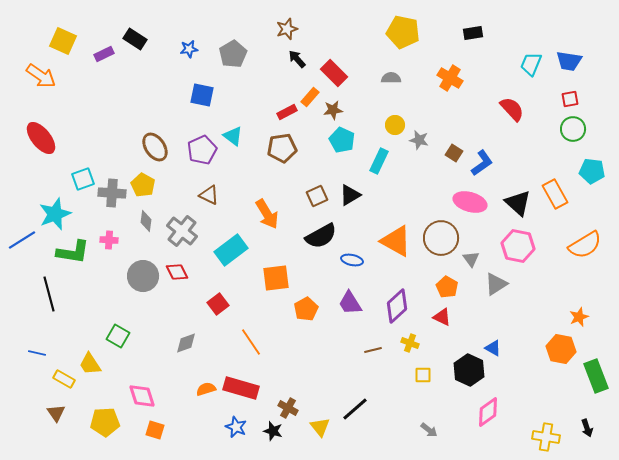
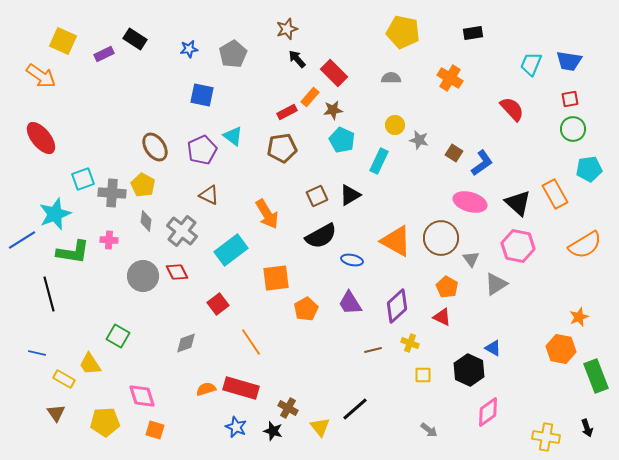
cyan pentagon at (592, 171): moved 3 px left, 2 px up; rotated 15 degrees counterclockwise
